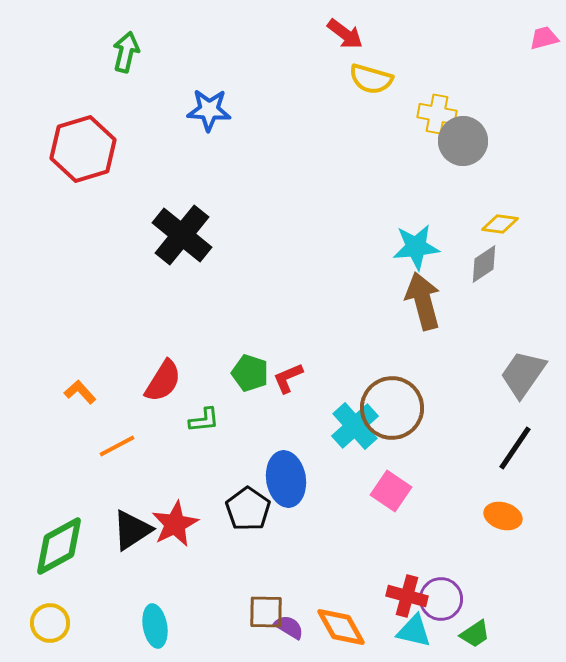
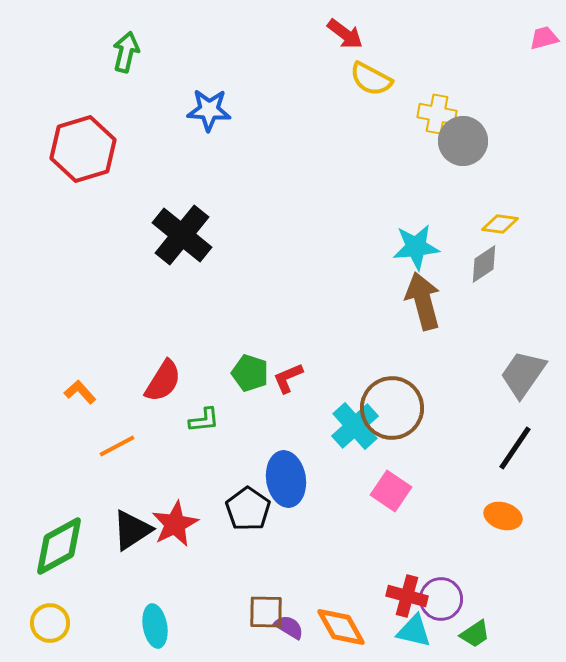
yellow semicircle: rotated 12 degrees clockwise
